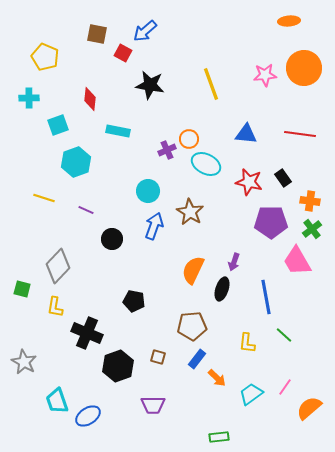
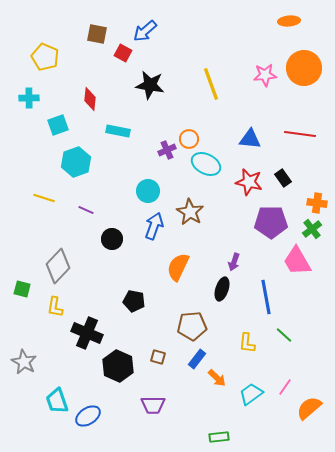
blue triangle at (246, 134): moved 4 px right, 5 px down
orange cross at (310, 201): moved 7 px right, 2 px down
orange semicircle at (193, 270): moved 15 px left, 3 px up
black hexagon at (118, 366): rotated 16 degrees counterclockwise
